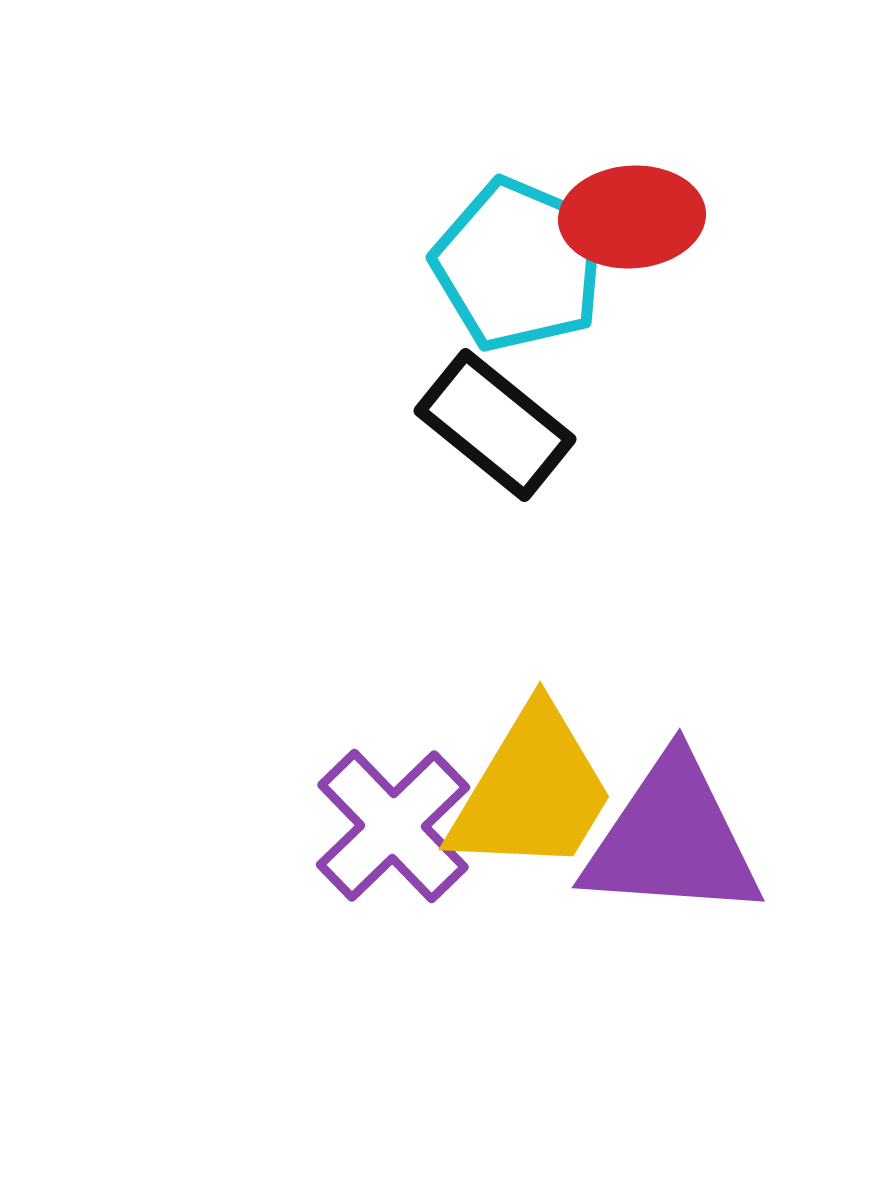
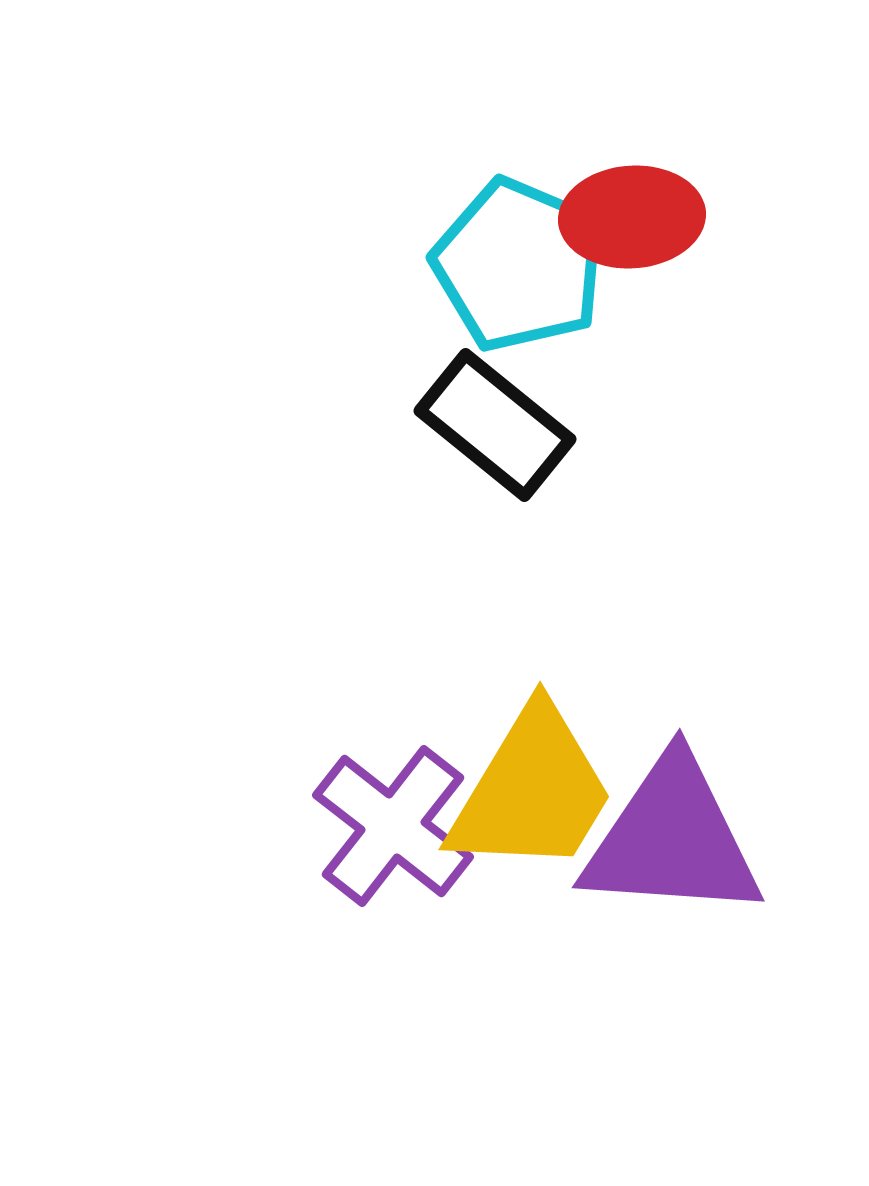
purple cross: rotated 8 degrees counterclockwise
